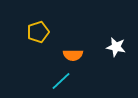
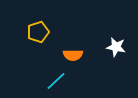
cyan line: moved 5 px left
